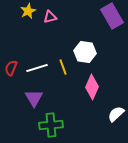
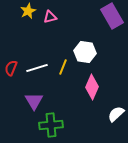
yellow line: rotated 42 degrees clockwise
purple triangle: moved 3 px down
